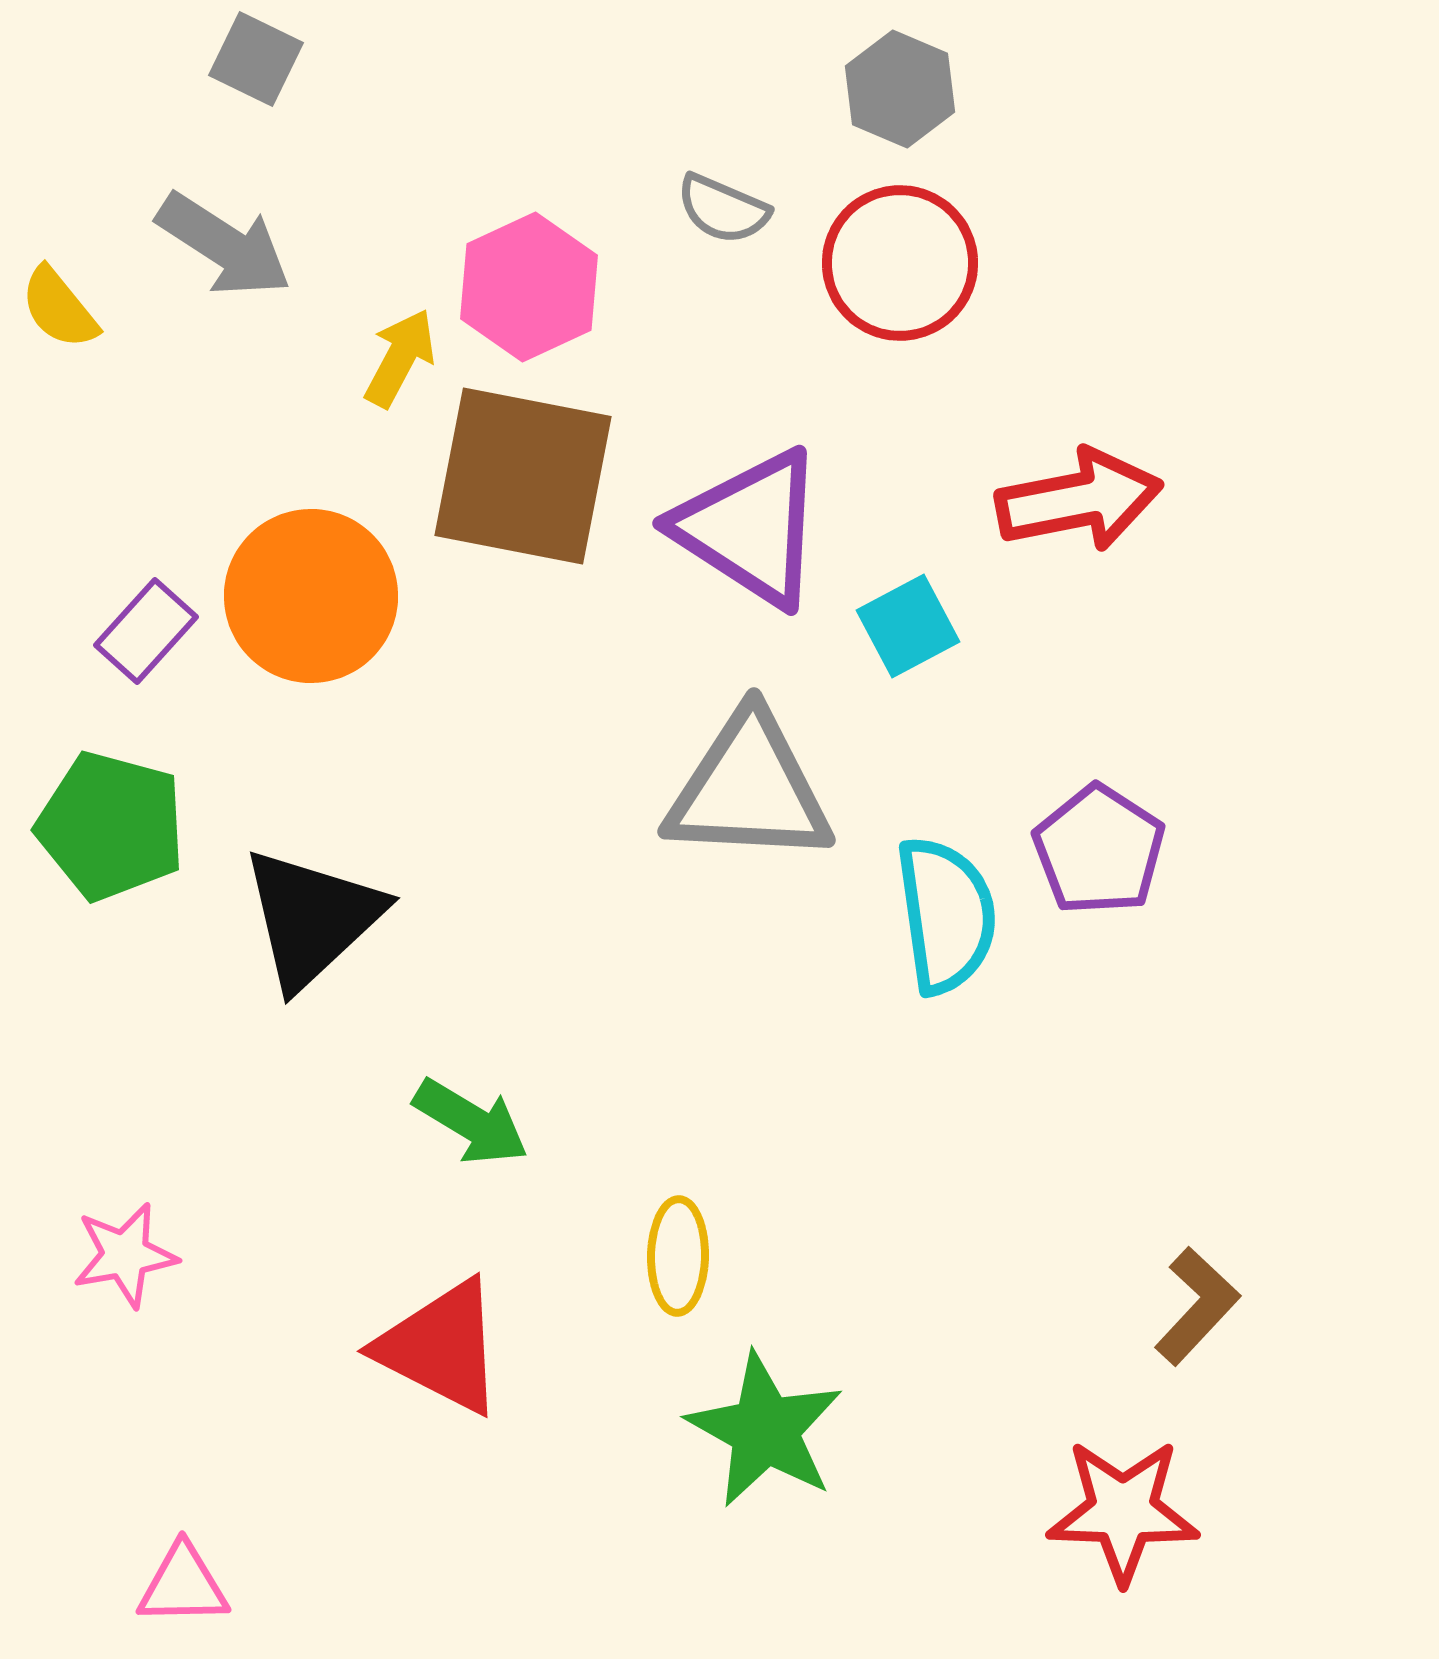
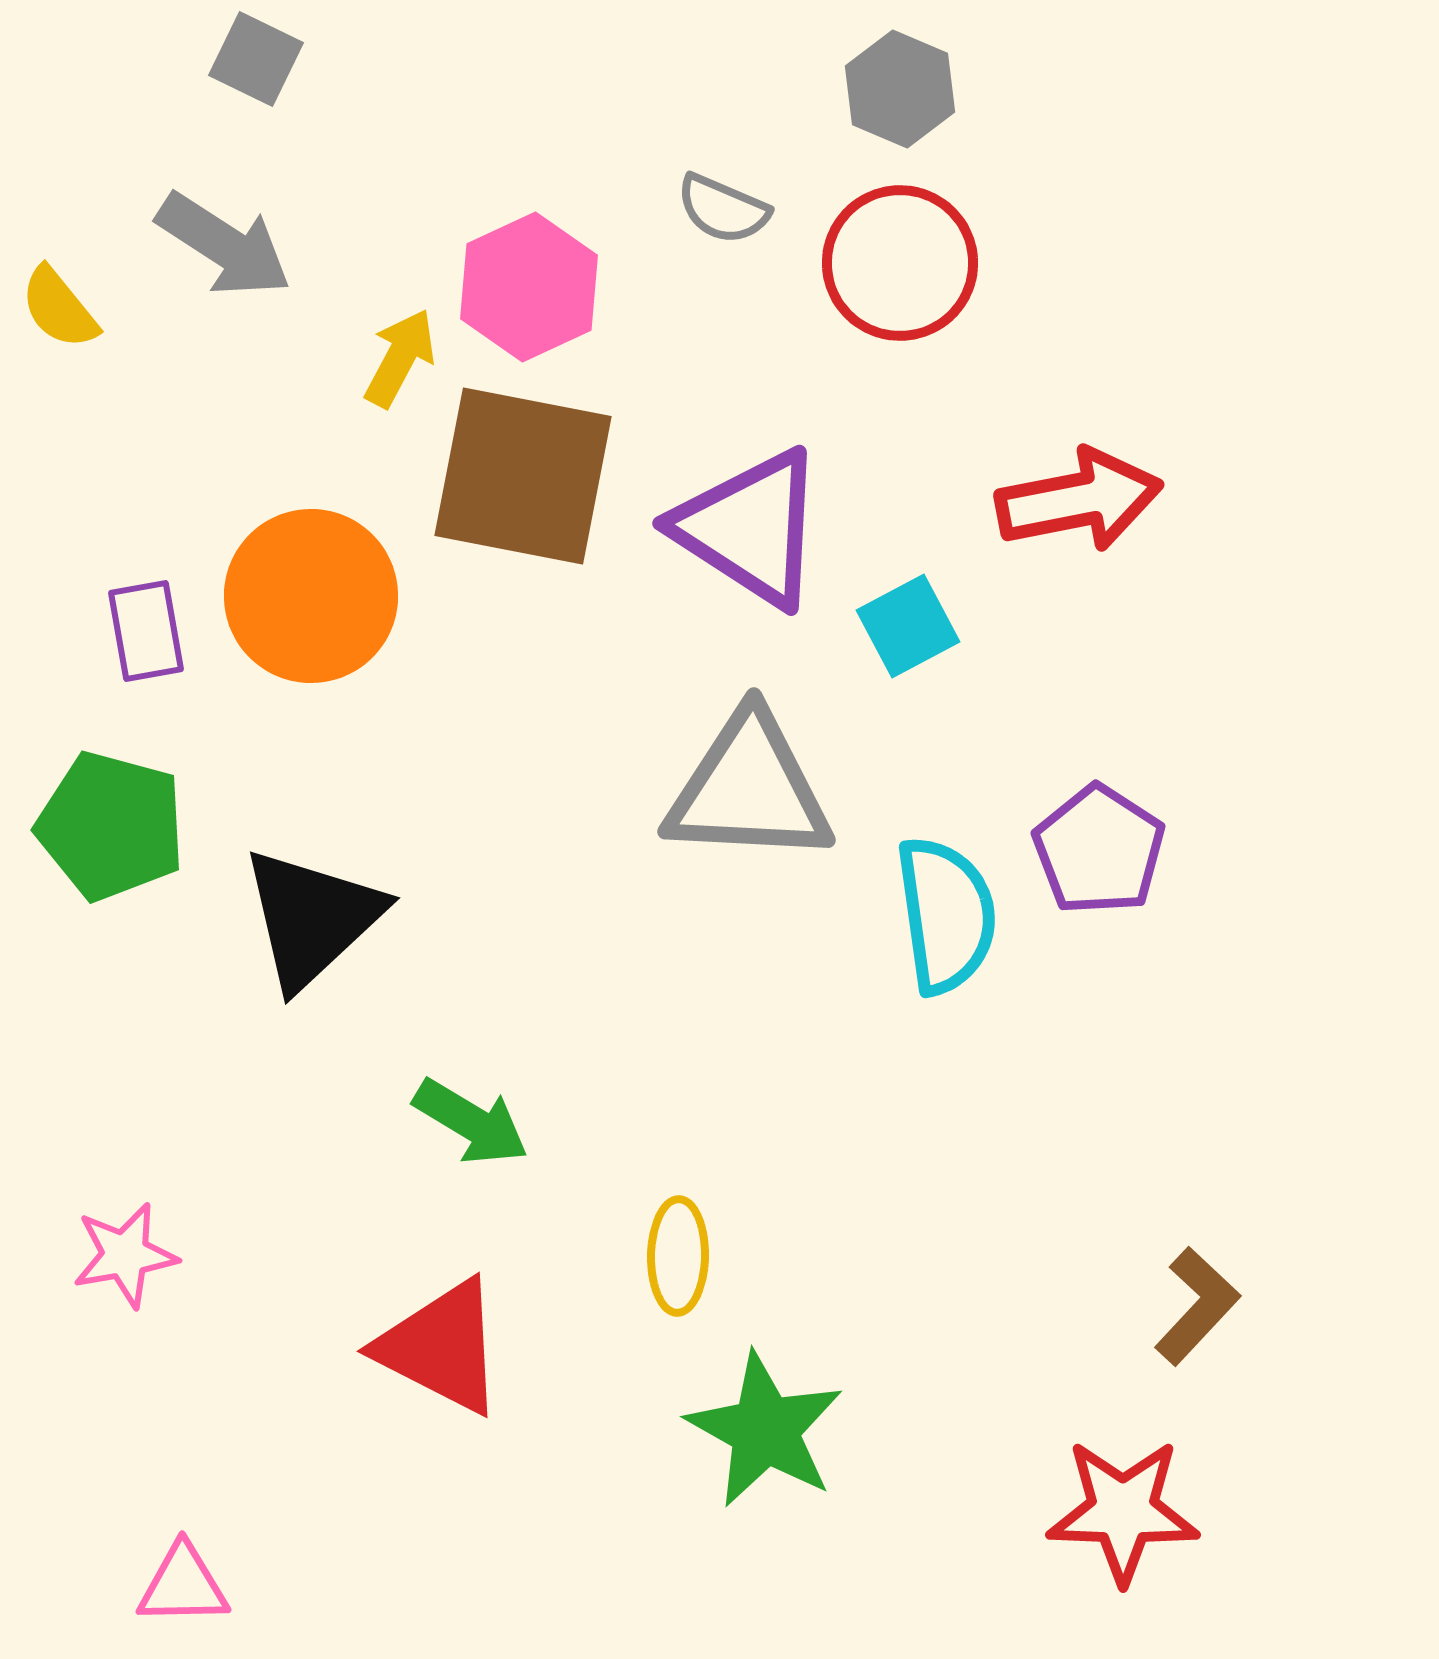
purple rectangle: rotated 52 degrees counterclockwise
